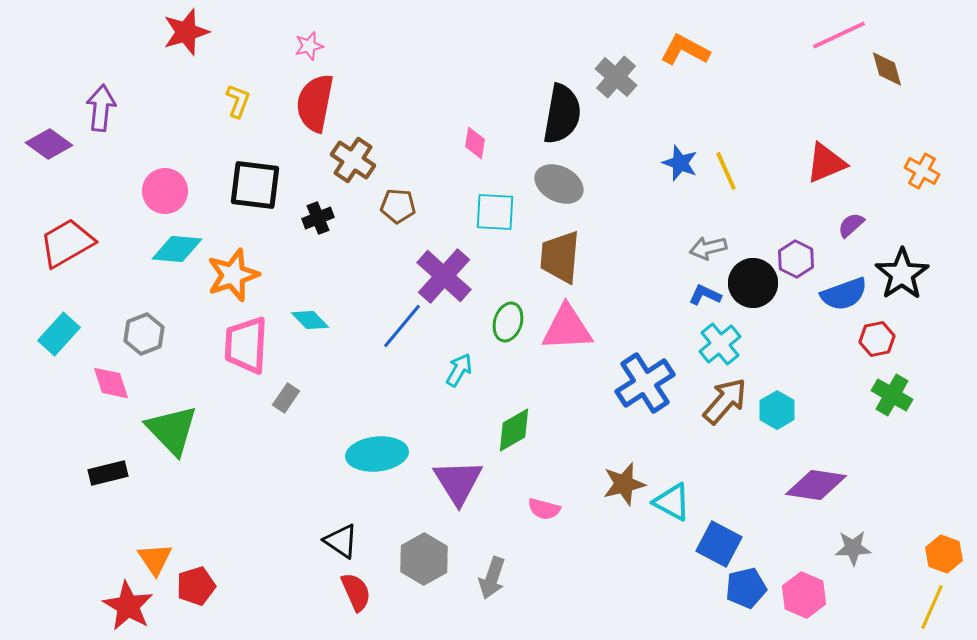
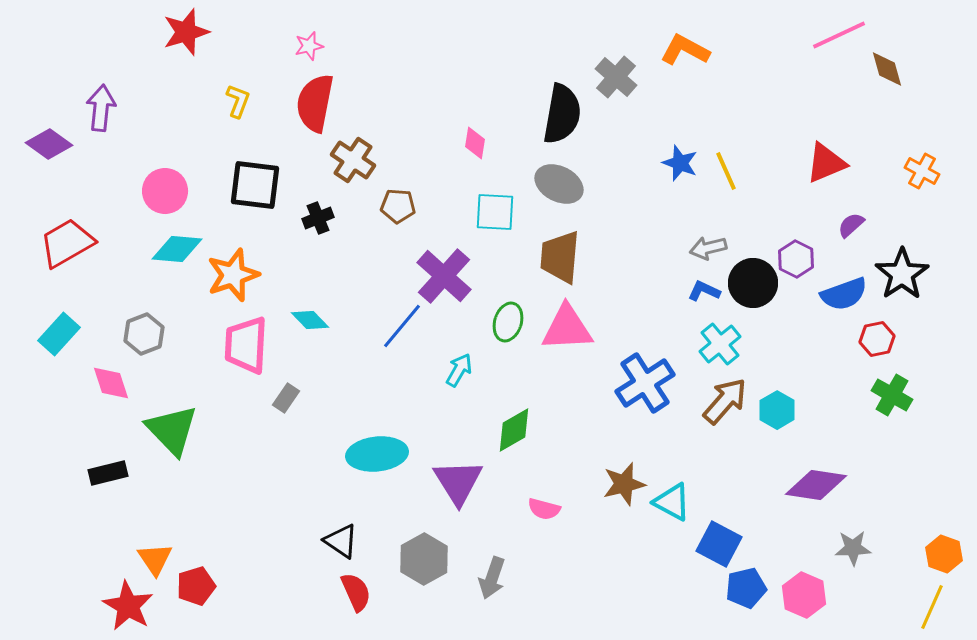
blue L-shape at (705, 295): moved 1 px left, 4 px up
